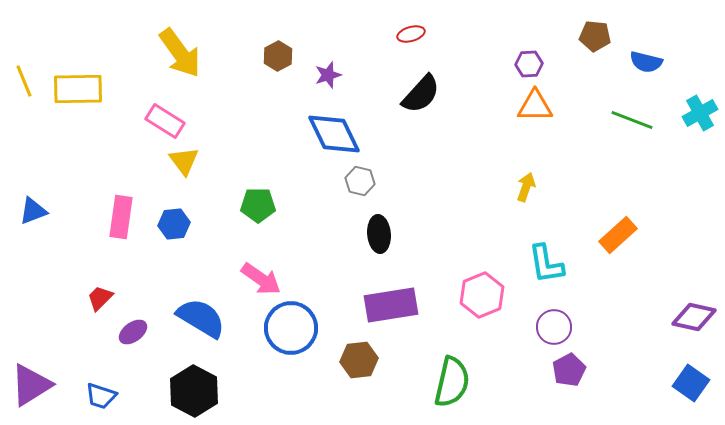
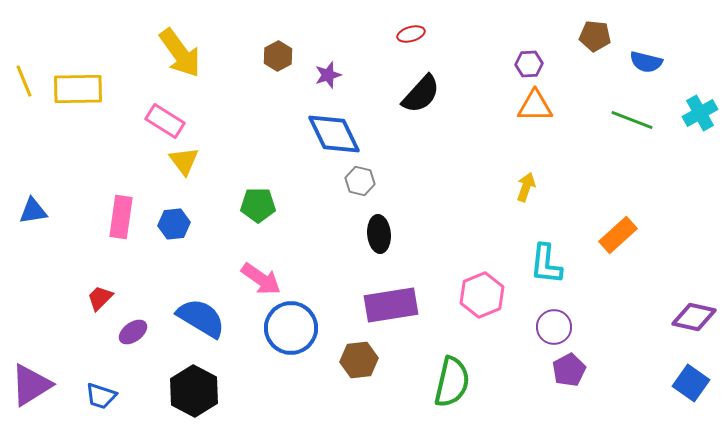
blue triangle at (33, 211): rotated 12 degrees clockwise
cyan L-shape at (546, 264): rotated 15 degrees clockwise
